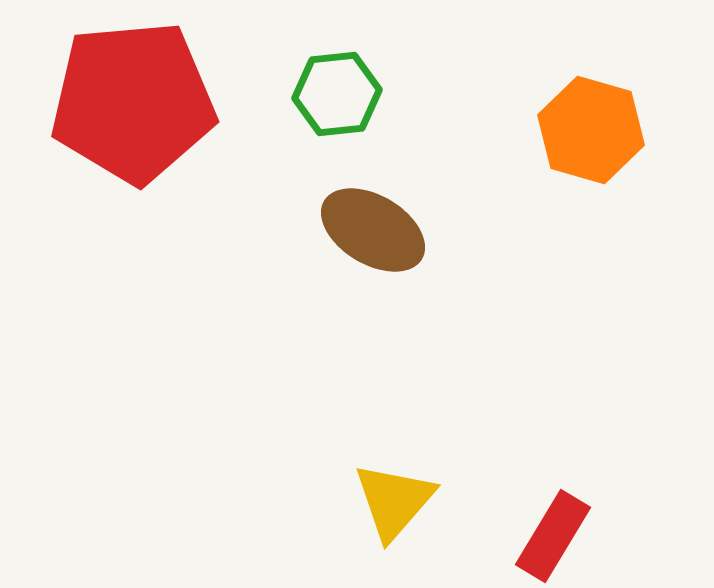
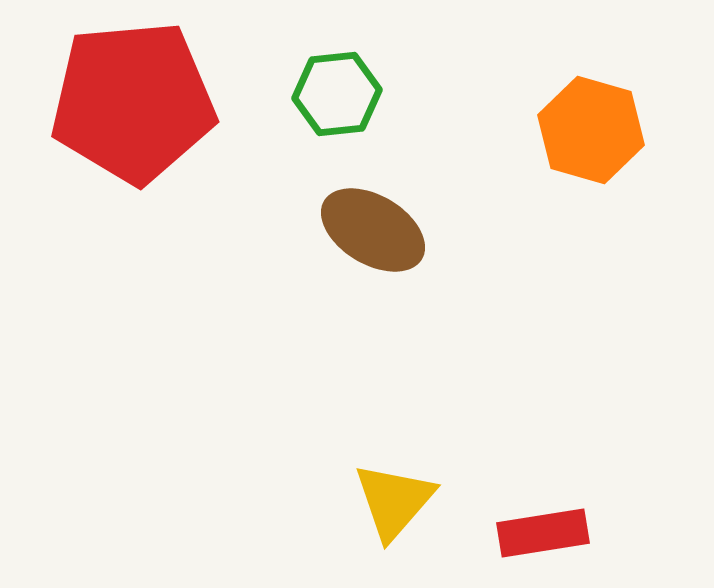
red rectangle: moved 10 px left, 3 px up; rotated 50 degrees clockwise
